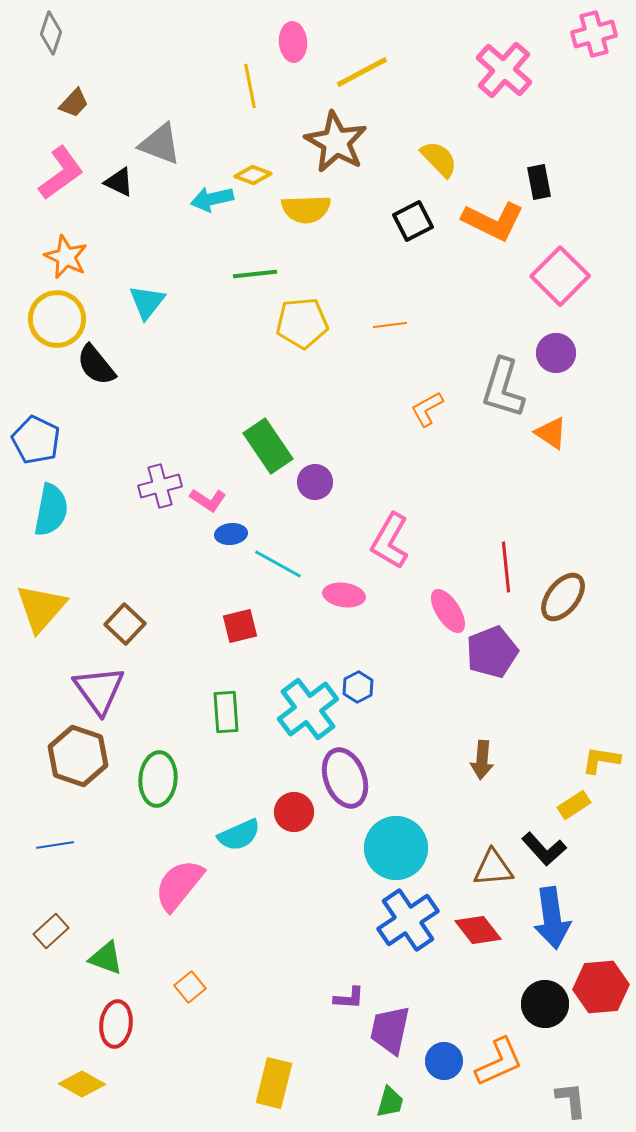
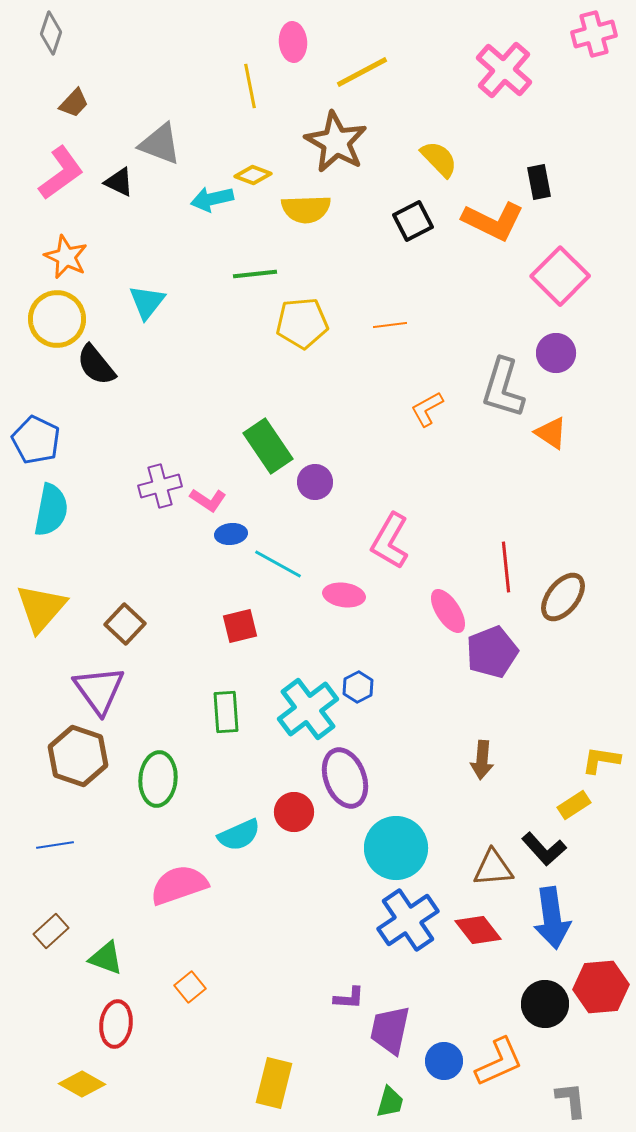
pink semicircle at (179, 885): rotated 32 degrees clockwise
